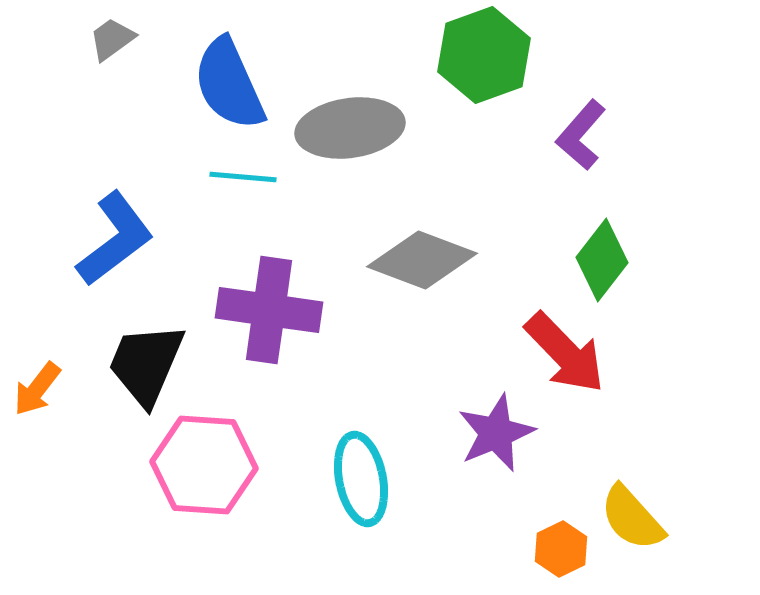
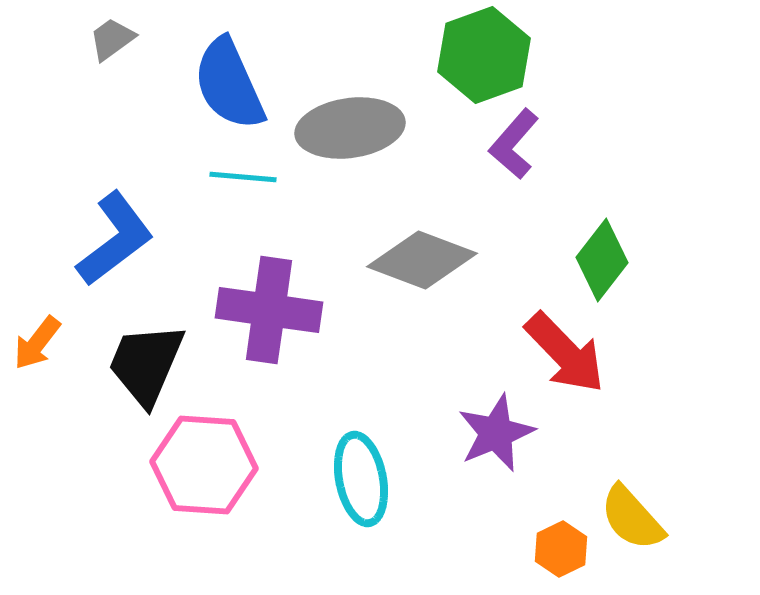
purple L-shape: moved 67 px left, 9 px down
orange arrow: moved 46 px up
